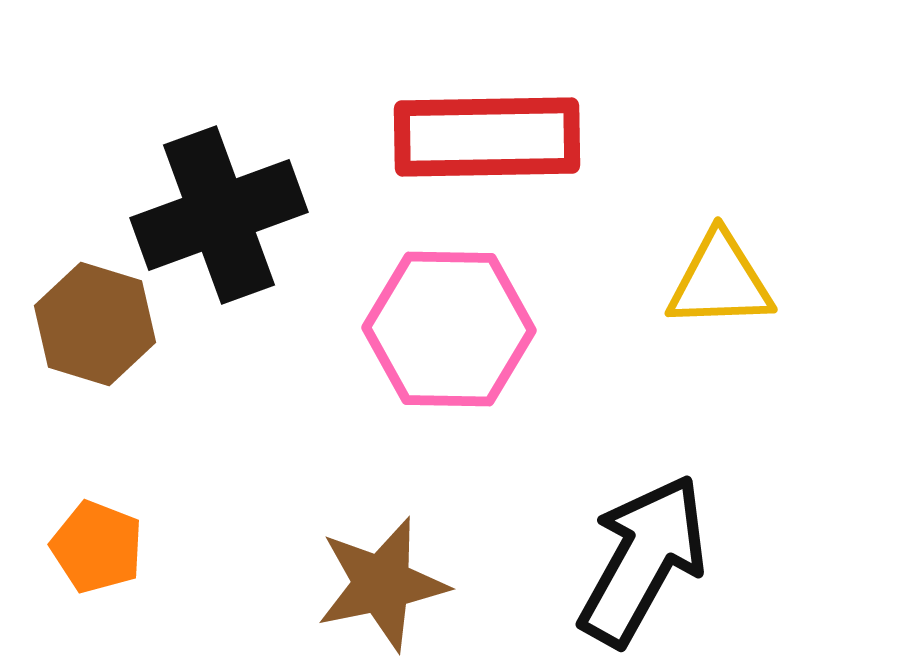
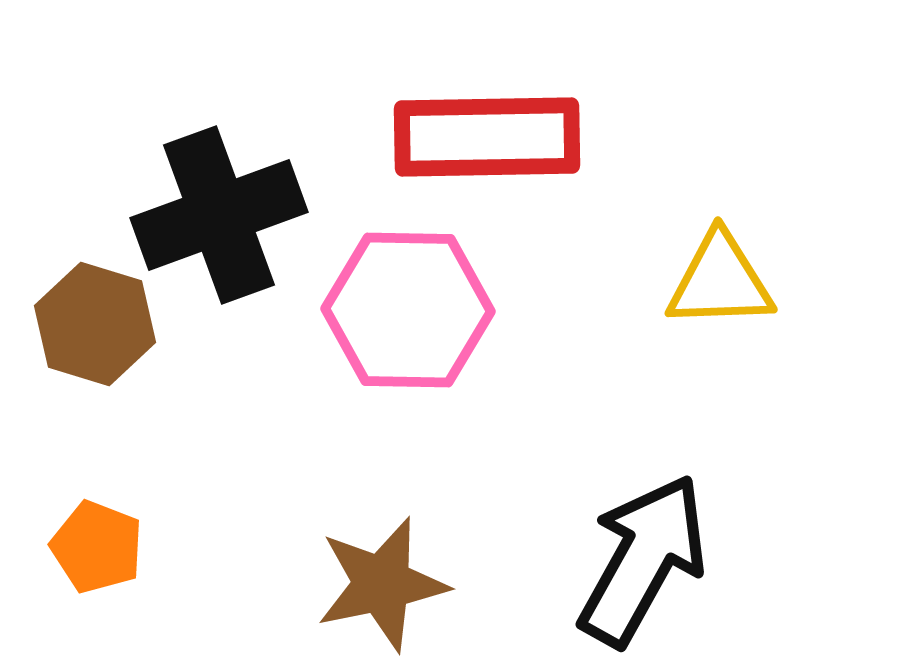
pink hexagon: moved 41 px left, 19 px up
